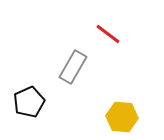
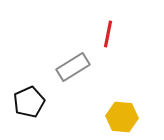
red line: rotated 64 degrees clockwise
gray rectangle: rotated 28 degrees clockwise
